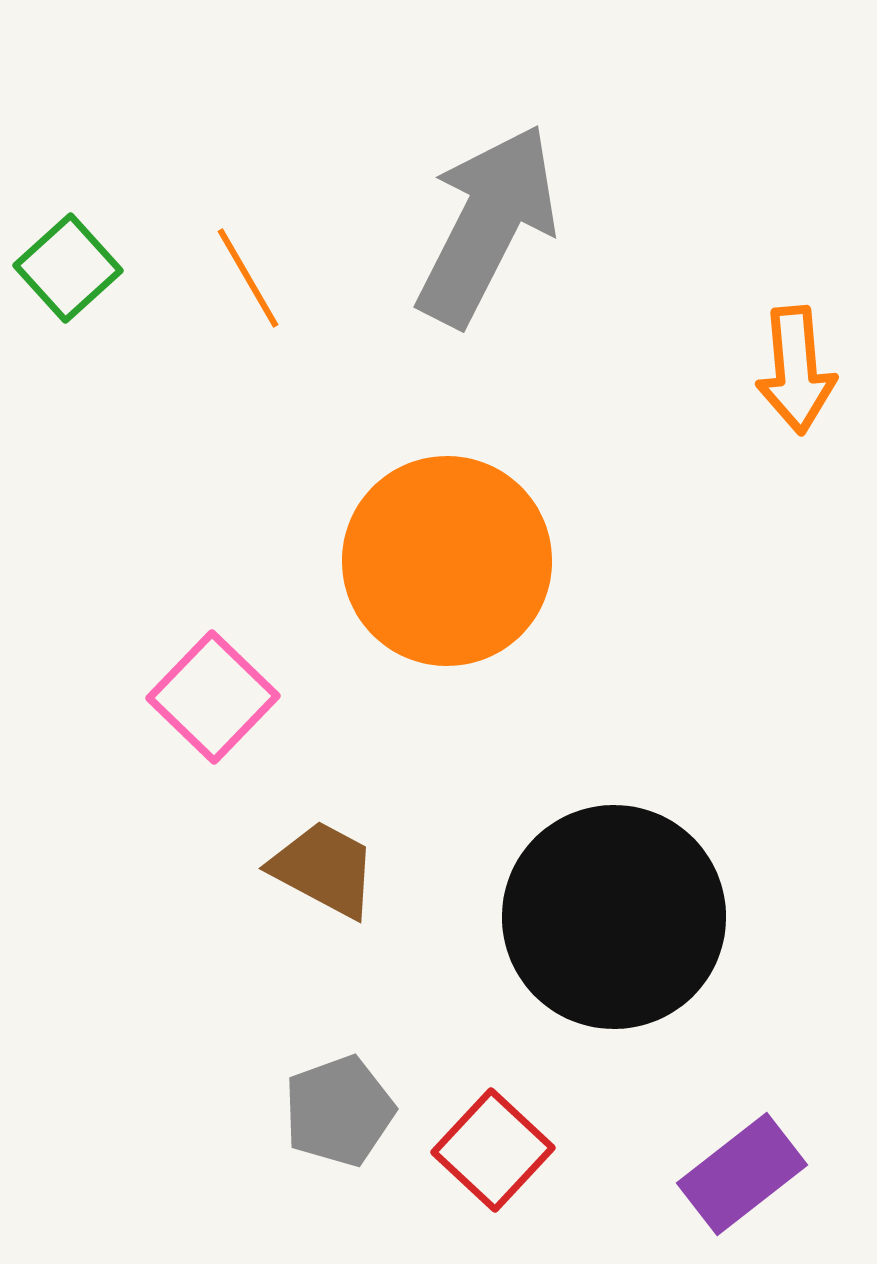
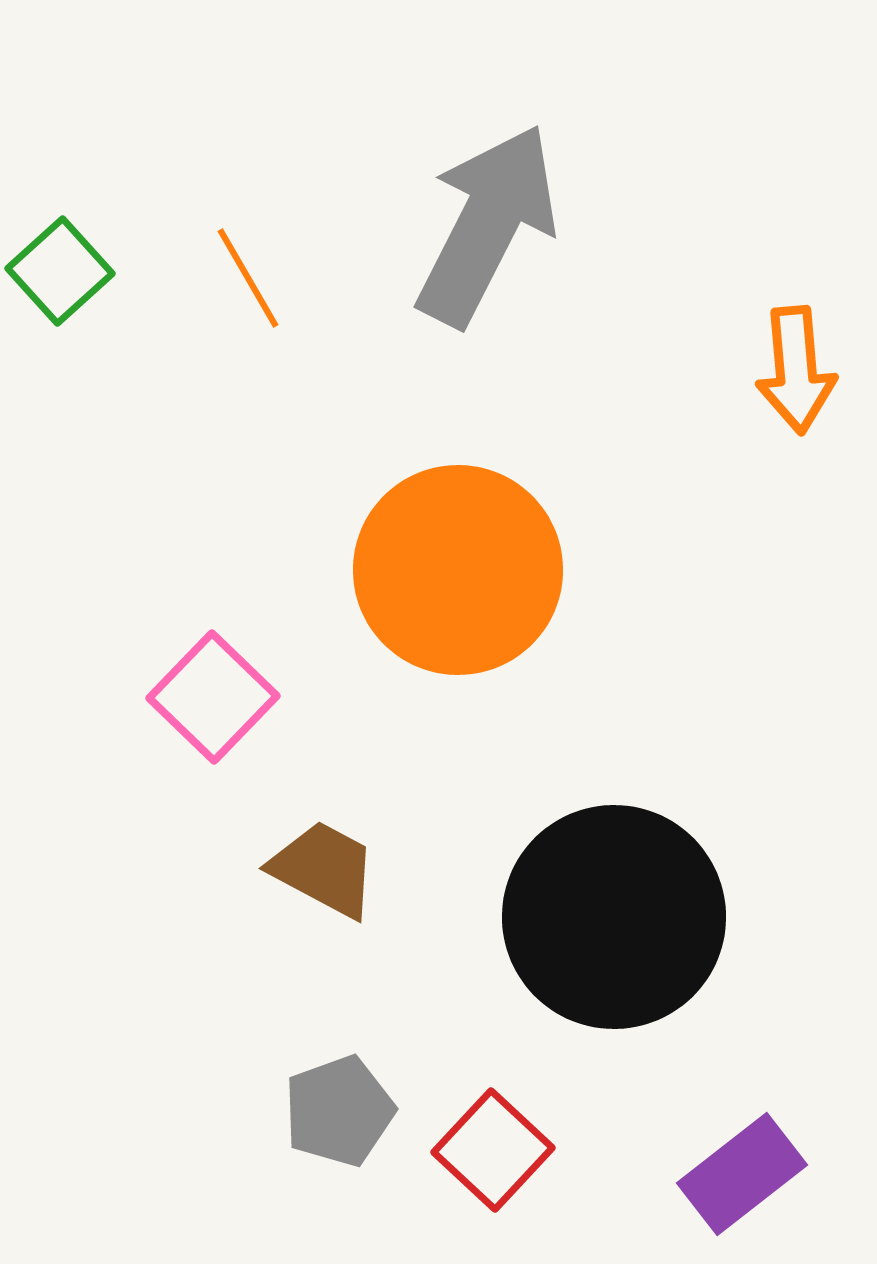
green square: moved 8 px left, 3 px down
orange circle: moved 11 px right, 9 px down
